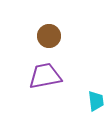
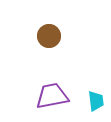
purple trapezoid: moved 7 px right, 20 px down
